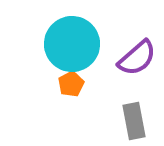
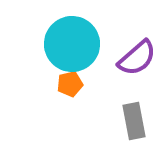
orange pentagon: moved 1 px left; rotated 15 degrees clockwise
